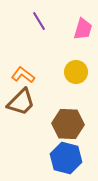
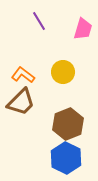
yellow circle: moved 13 px left
brown hexagon: rotated 24 degrees counterclockwise
blue hexagon: rotated 12 degrees clockwise
